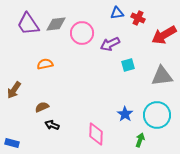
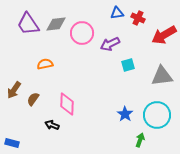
brown semicircle: moved 9 px left, 8 px up; rotated 32 degrees counterclockwise
pink diamond: moved 29 px left, 30 px up
